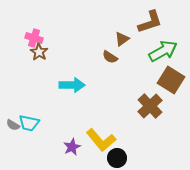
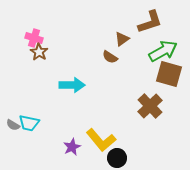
brown square: moved 2 px left, 6 px up; rotated 16 degrees counterclockwise
